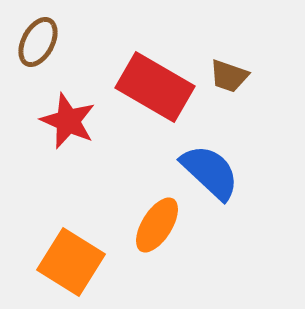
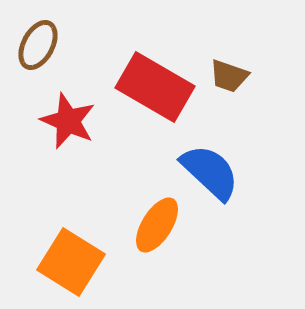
brown ellipse: moved 3 px down
